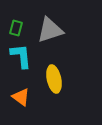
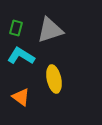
cyan L-shape: rotated 52 degrees counterclockwise
